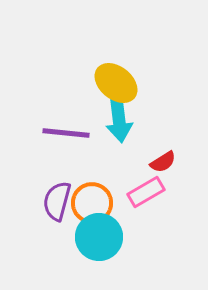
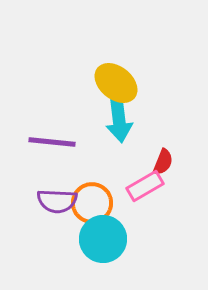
purple line: moved 14 px left, 9 px down
red semicircle: rotated 36 degrees counterclockwise
pink rectangle: moved 1 px left, 6 px up
purple semicircle: rotated 102 degrees counterclockwise
cyan circle: moved 4 px right, 2 px down
